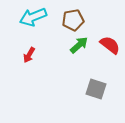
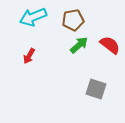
red arrow: moved 1 px down
